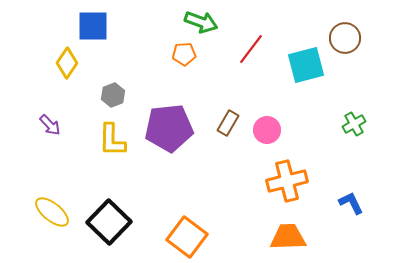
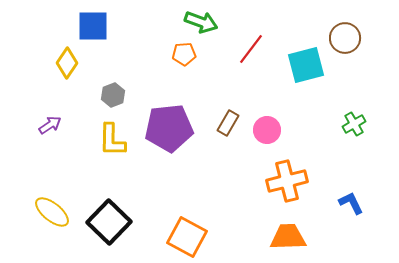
purple arrow: rotated 80 degrees counterclockwise
orange square: rotated 9 degrees counterclockwise
